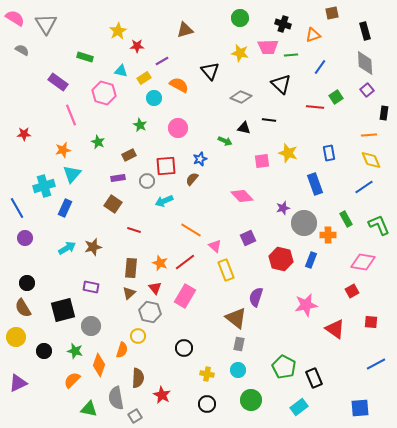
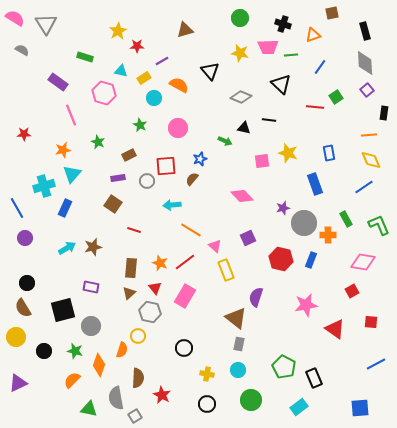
cyan arrow at (164, 201): moved 8 px right, 4 px down; rotated 18 degrees clockwise
